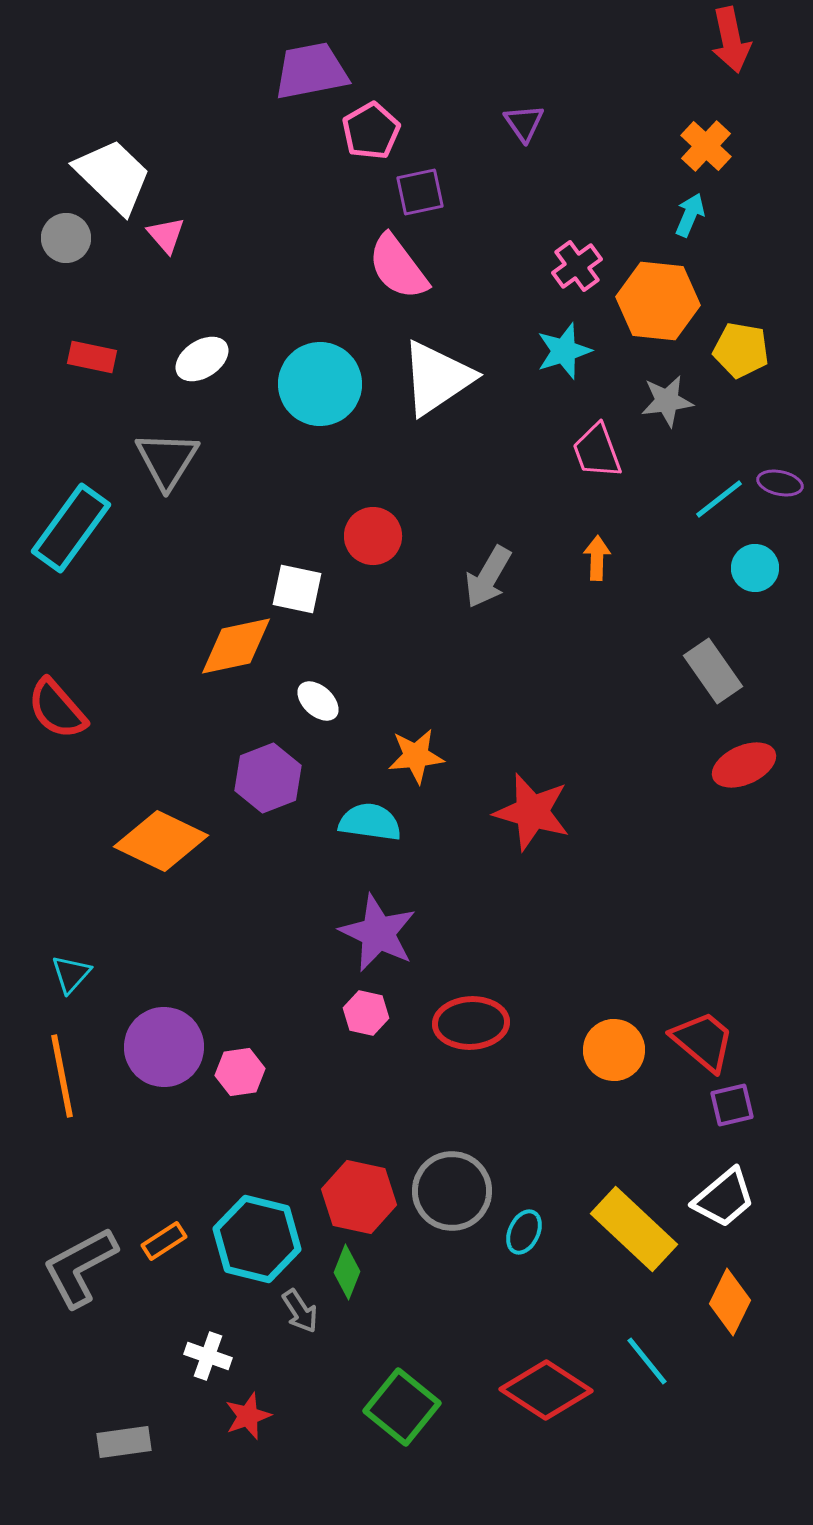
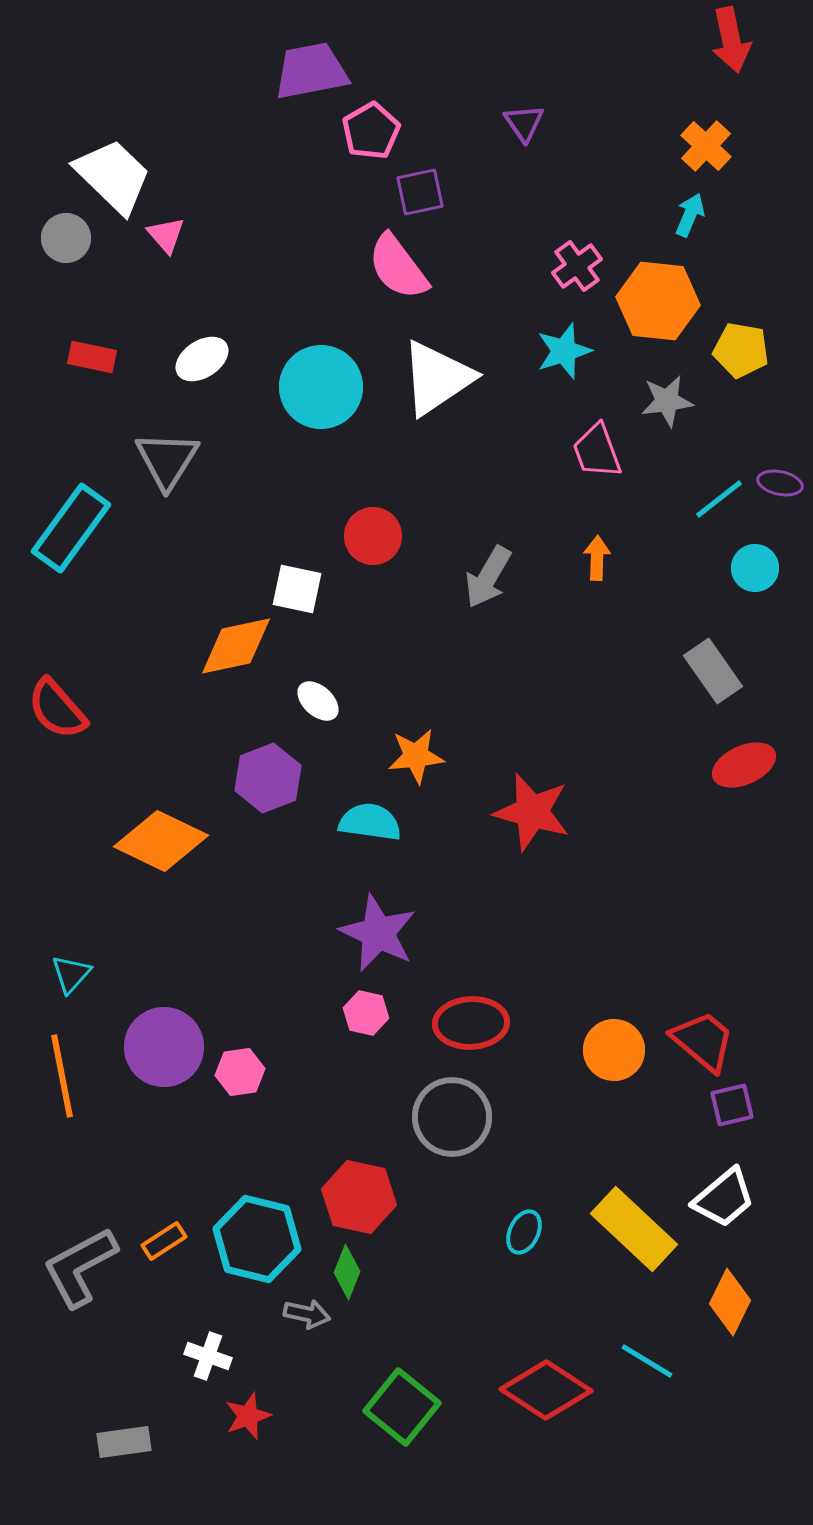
cyan circle at (320, 384): moved 1 px right, 3 px down
gray circle at (452, 1191): moved 74 px up
gray arrow at (300, 1311): moved 7 px right, 3 px down; rotated 45 degrees counterclockwise
cyan line at (647, 1361): rotated 20 degrees counterclockwise
